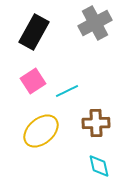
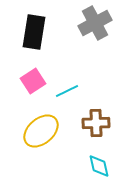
black rectangle: rotated 20 degrees counterclockwise
